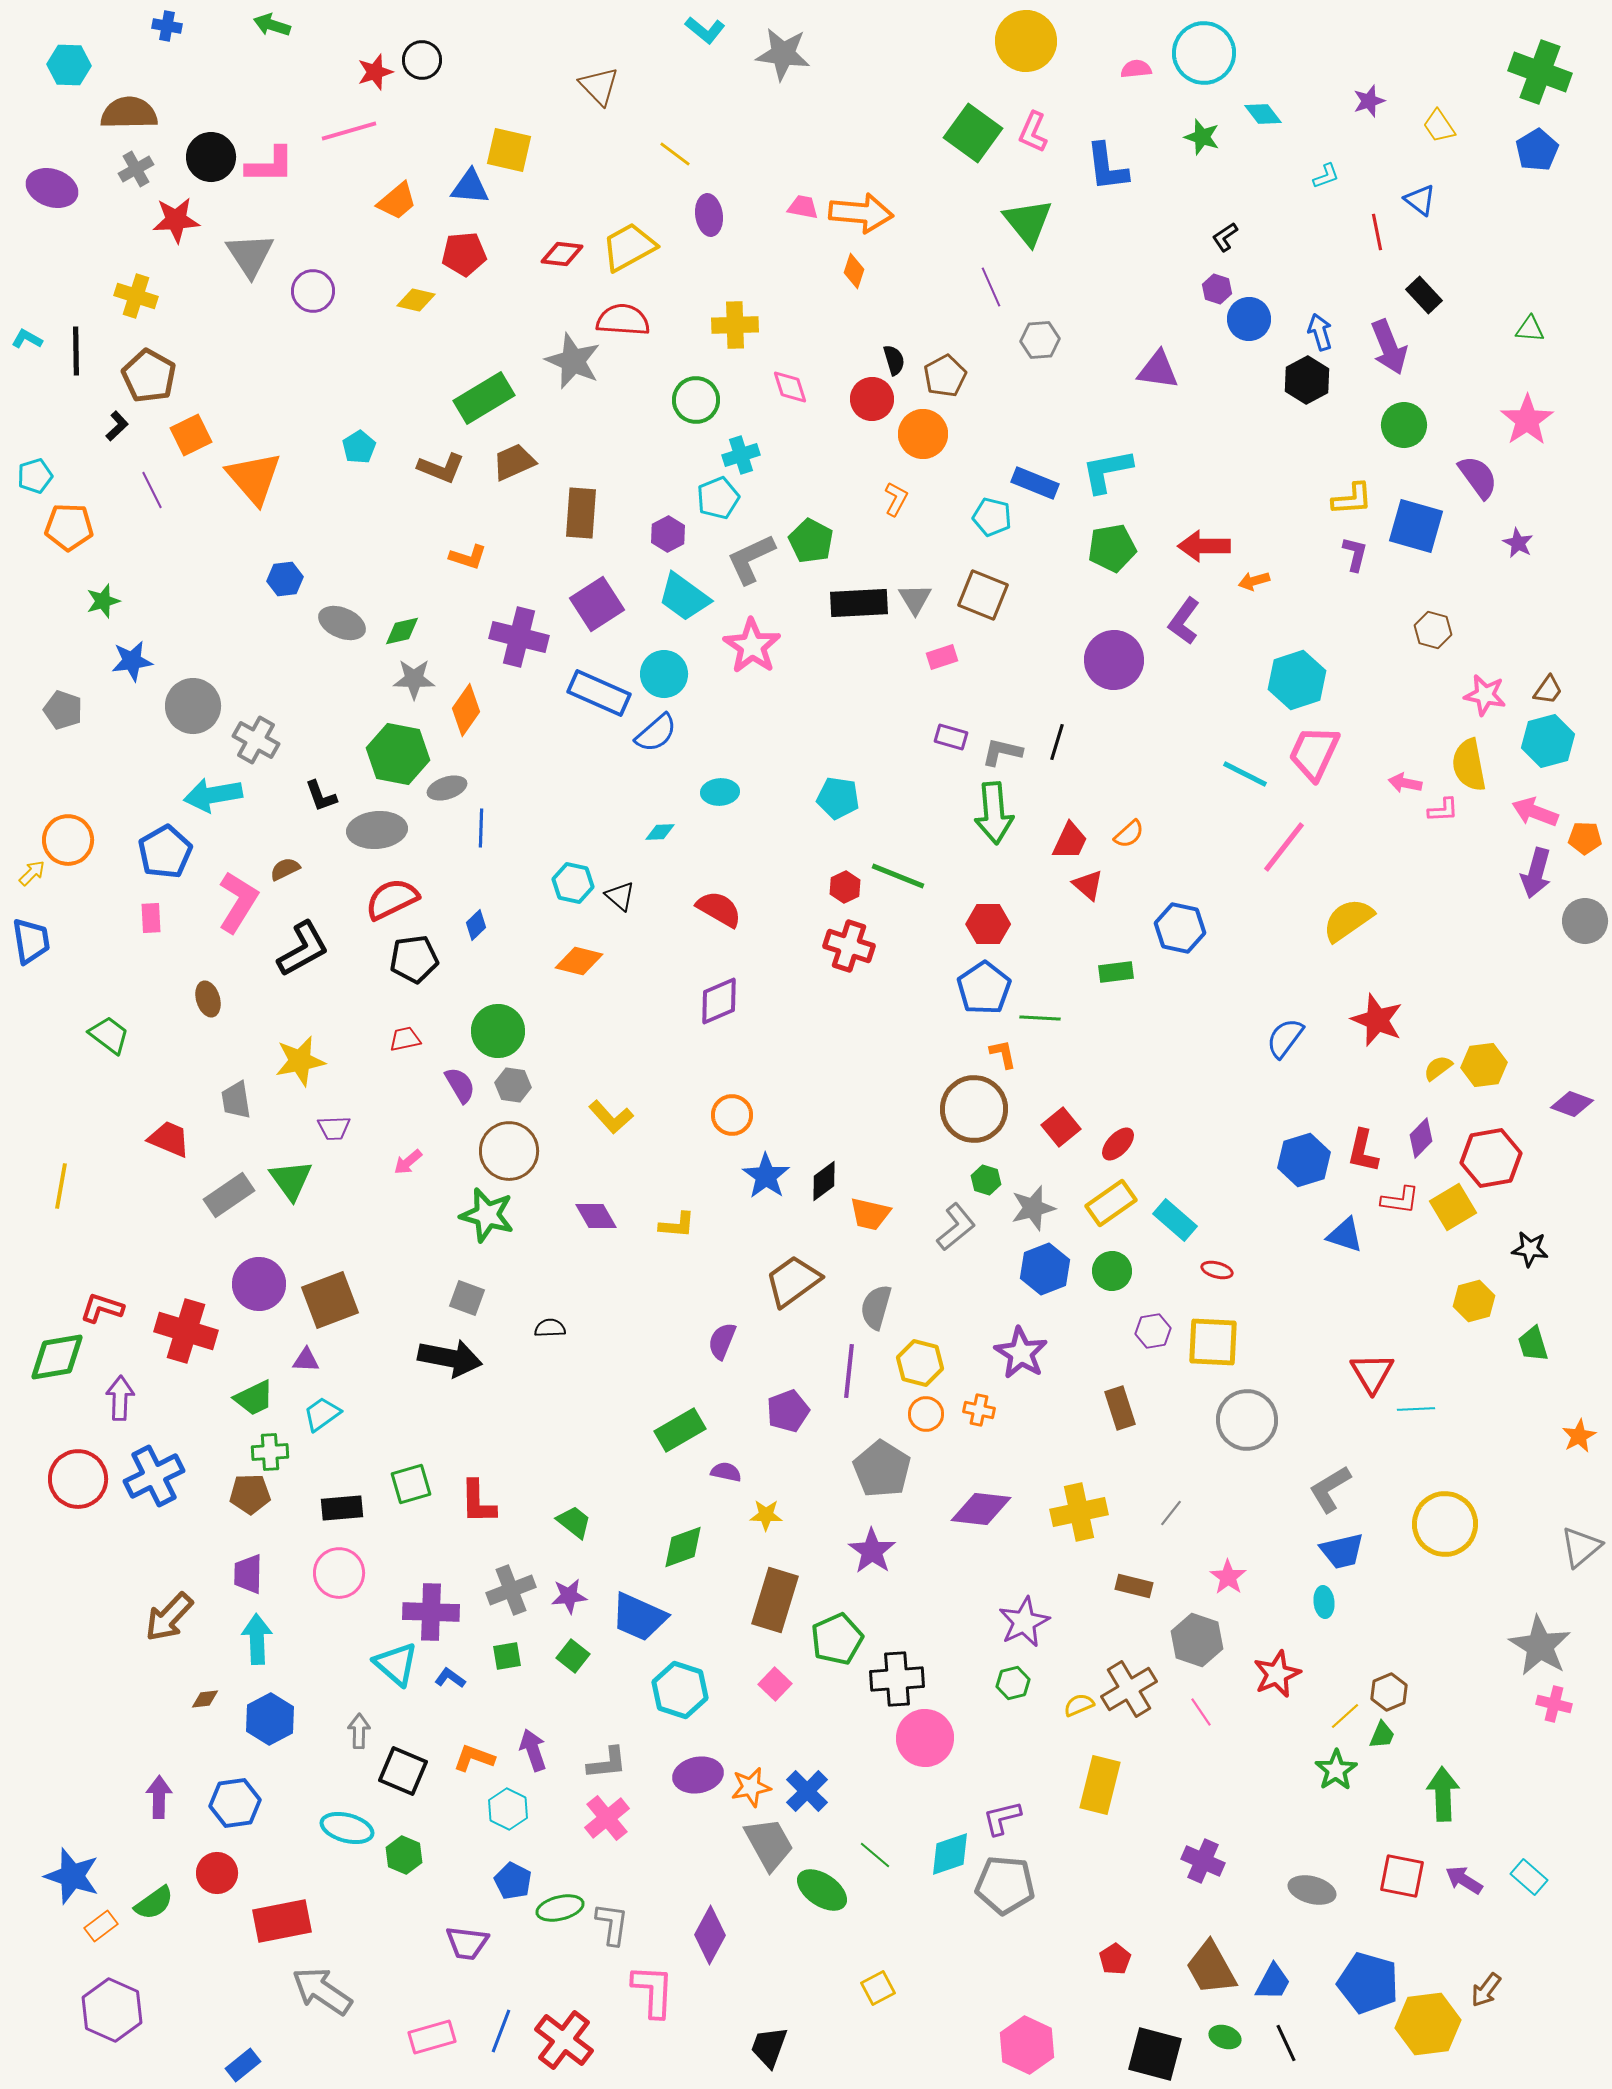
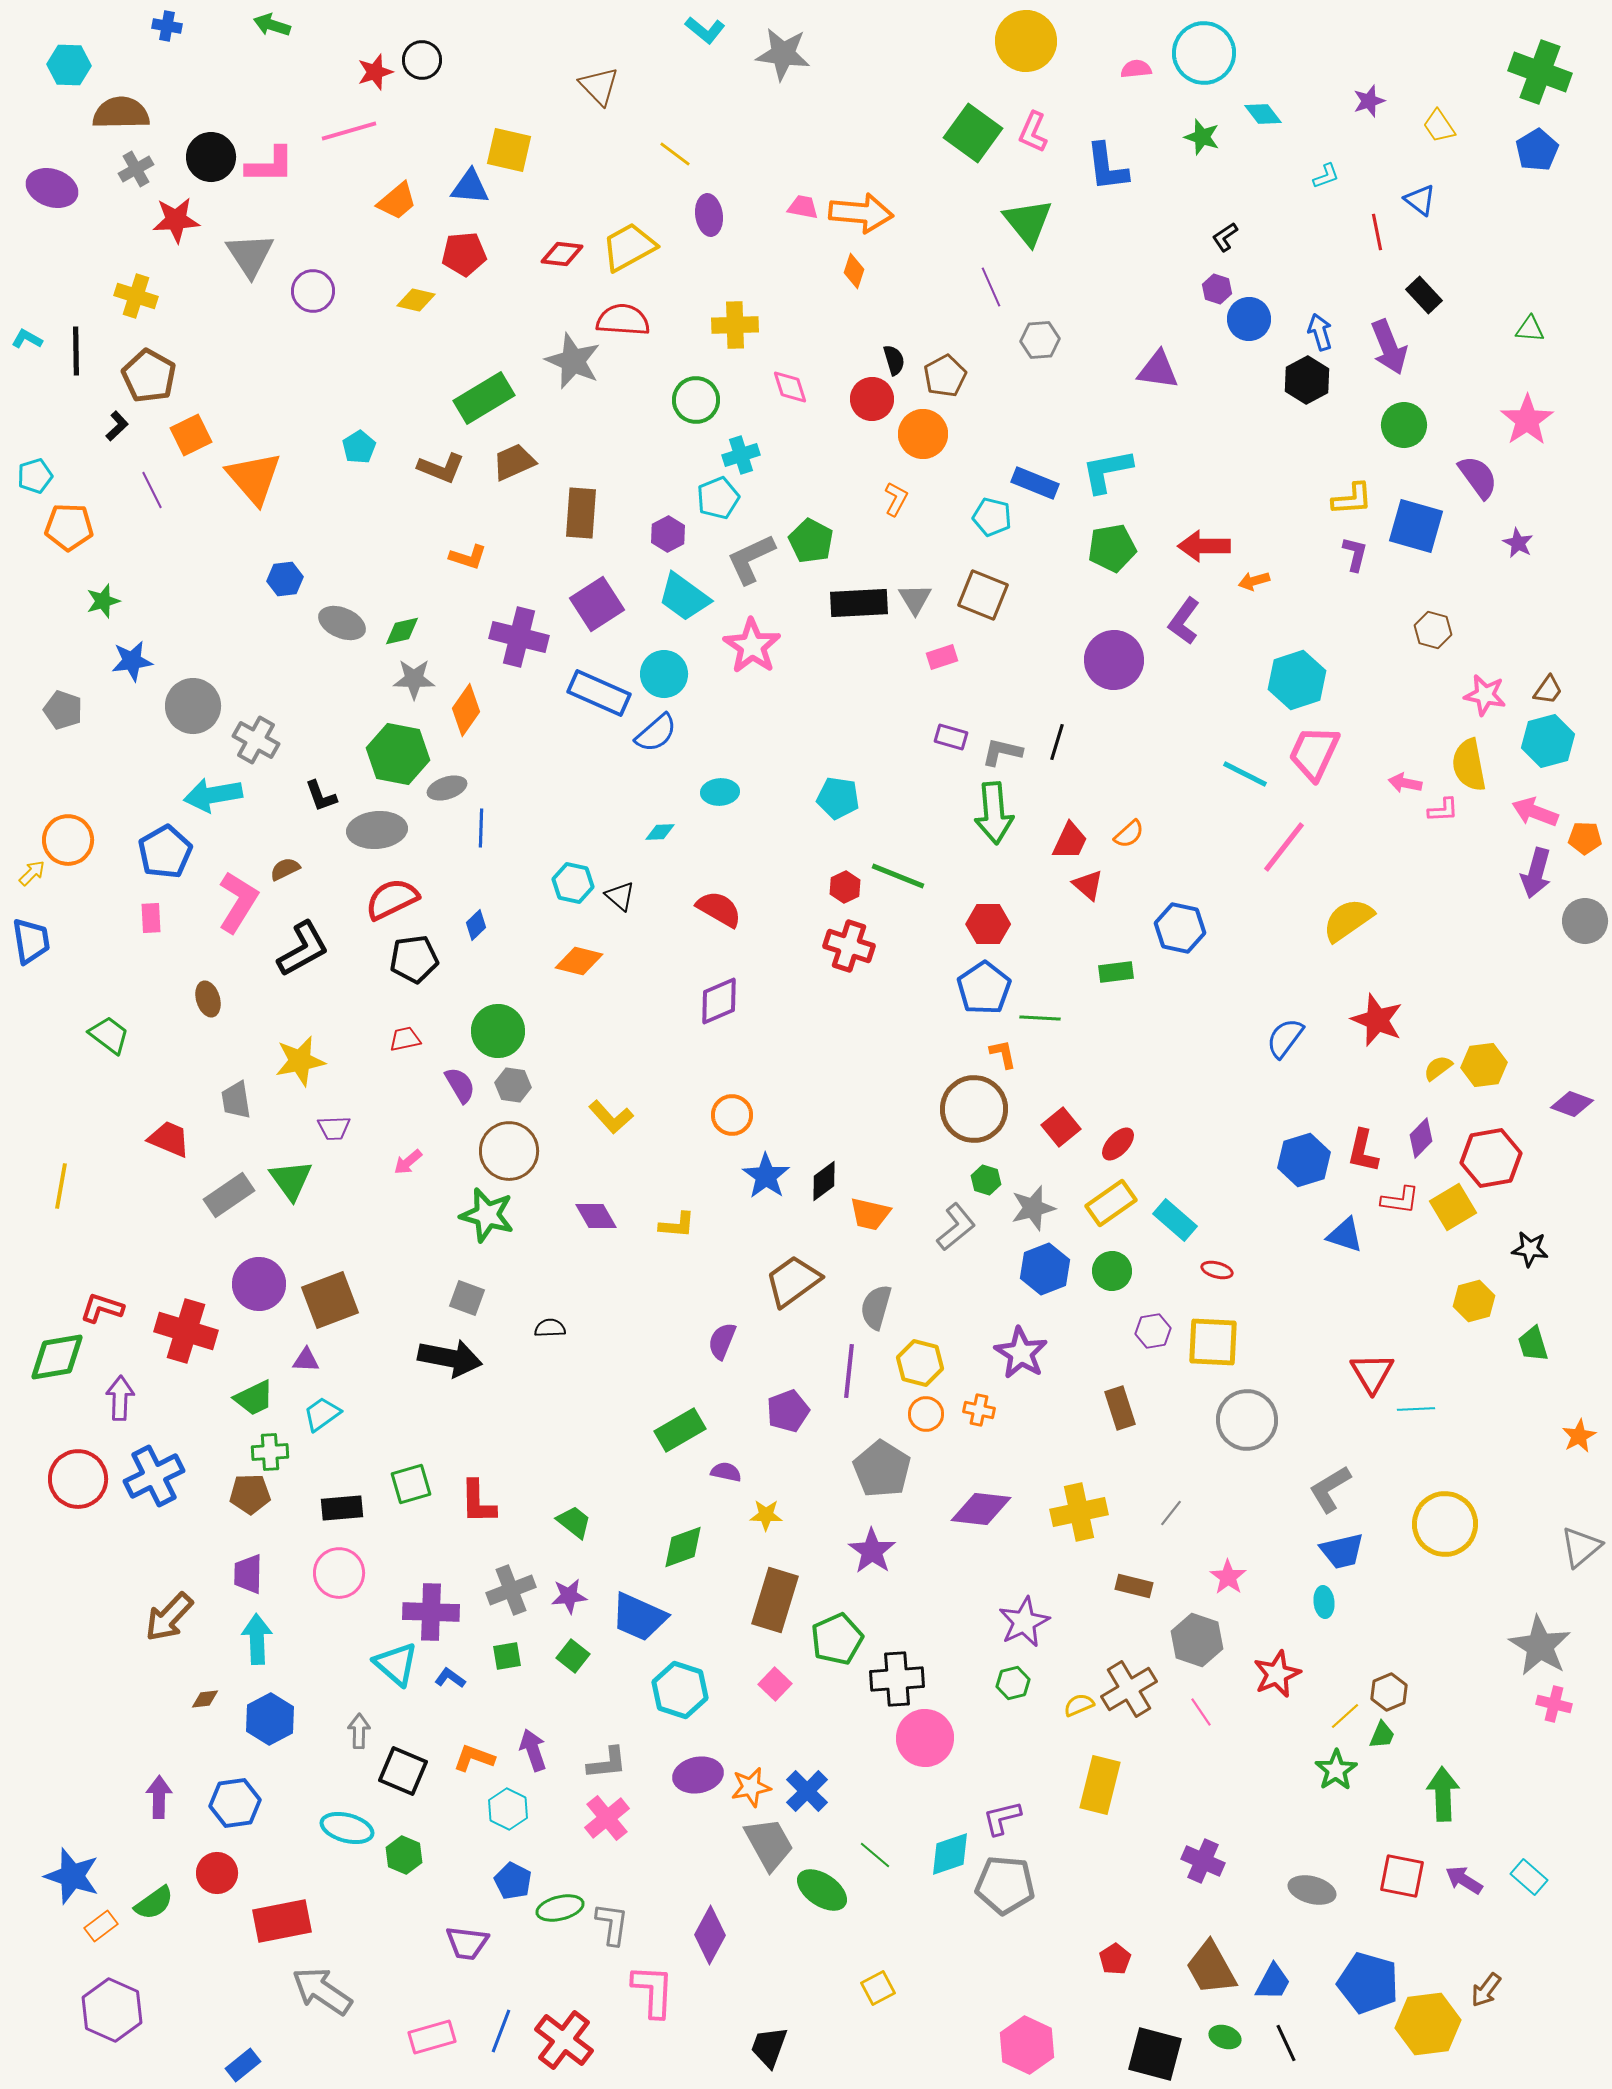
brown semicircle at (129, 113): moved 8 px left
